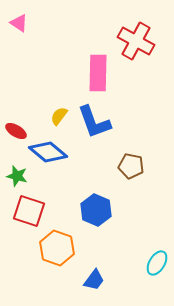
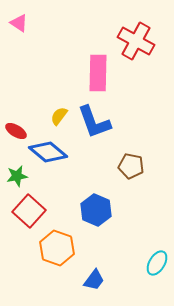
green star: rotated 25 degrees counterclockwise
red square: rotated 24 degrees clockwise
